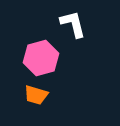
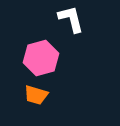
white L-shape: moved 2 px left, 5 px up
